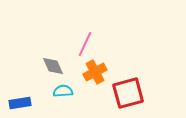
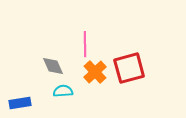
pink line: rotated 25 degrees counterclockwise
orange cross: rotated 15 degrees counterclockwise
red square: moved 1 px right, 25 px up
